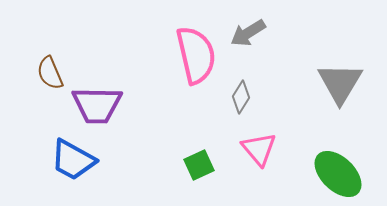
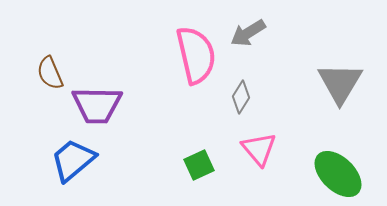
blue trapezoid: rotated 111 degrees clockwise
